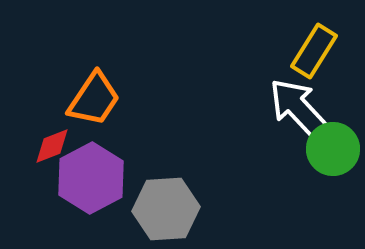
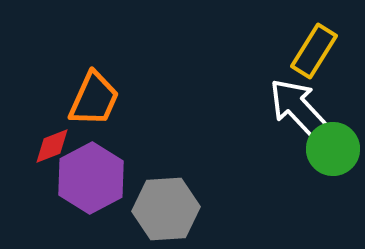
orange trapezoid: rotated 10 degrees counterclockwise
